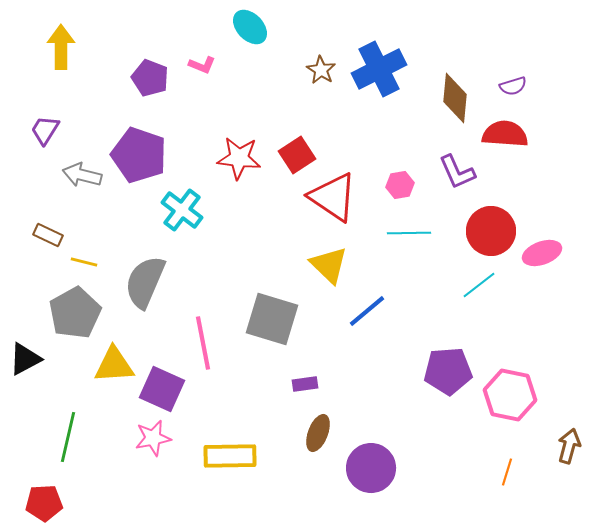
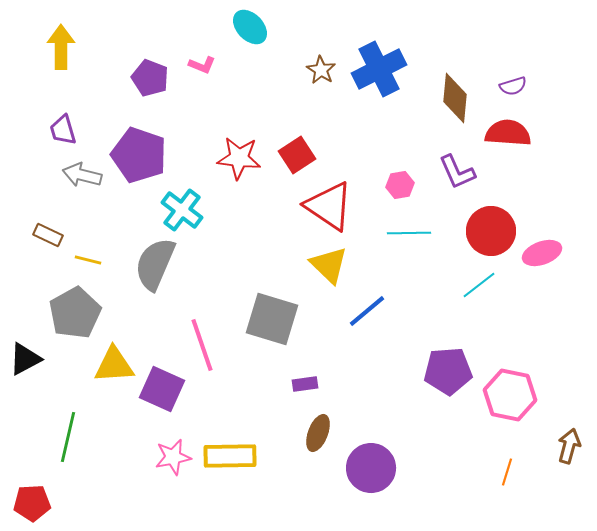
purple trapezoid at (45, 130): moved 18 px right; rotated 48 degrees counterclockwise
red semicircle at (505, 134): moved 3 px right, 1 px up
red triangle at (333, 197): moved 4 px left, 9 px down
yellow line at (84, 262): moved 4 px right, 2 px up
gray semicircle at (145, 282): moved 10 px right, 18 px up
pink line at (203, 343): moved 1 px left, 2 px down; rotated 8 degrees counterclockwise
pink star at (153, 438): moved 20 px right, 19 px down
red pentagon at (44, 503): moved 12 px left
